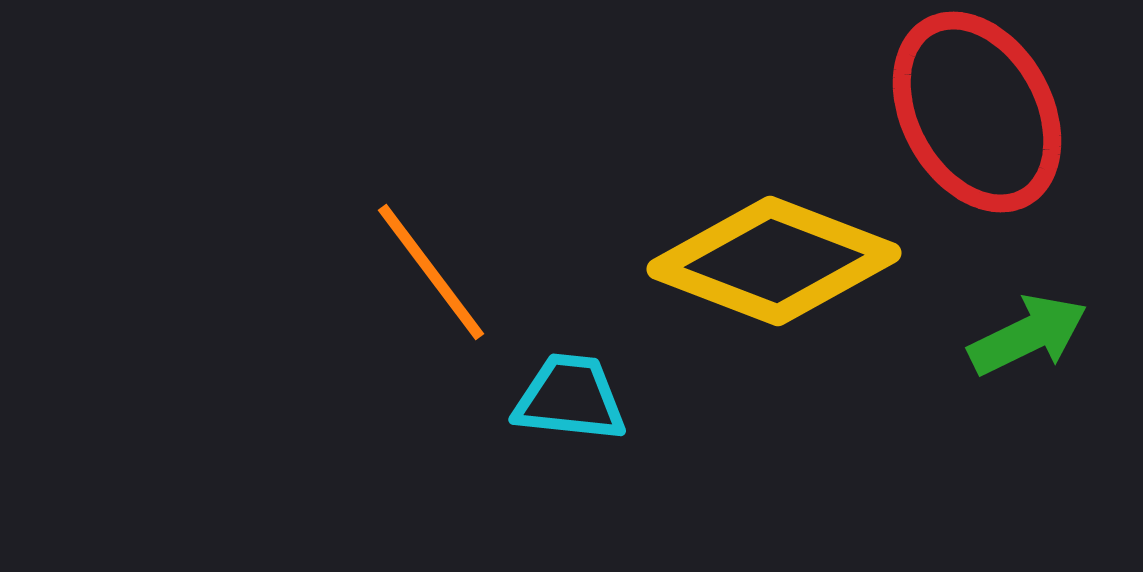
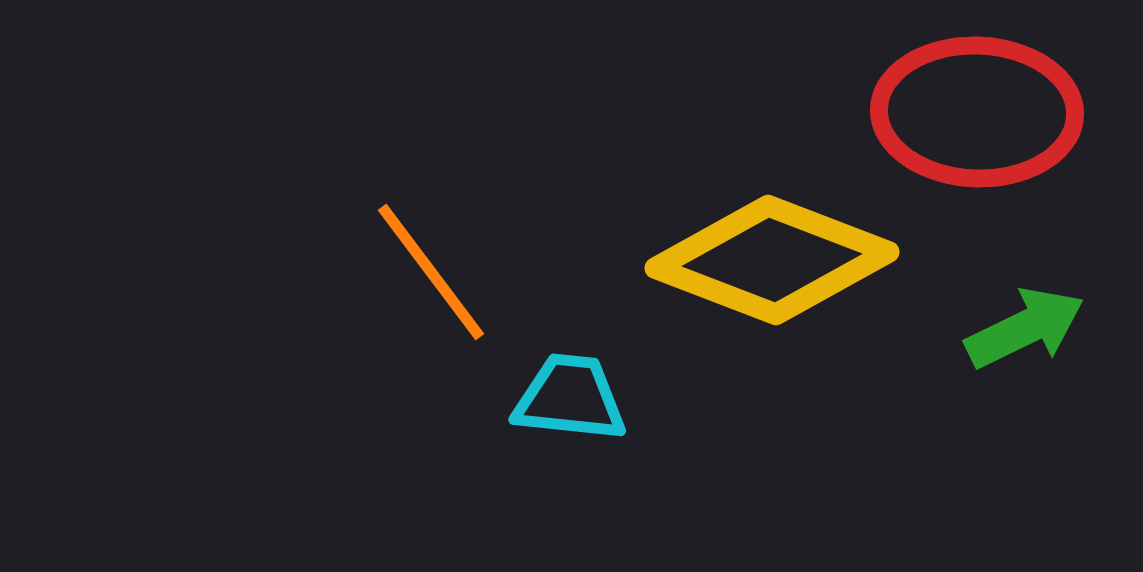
red ellipse: rotated 59 degrees counterclockwise
yellow diamond: moved 2 px left, 1 px up
green arrow: moved 3 px left, 7 px up
